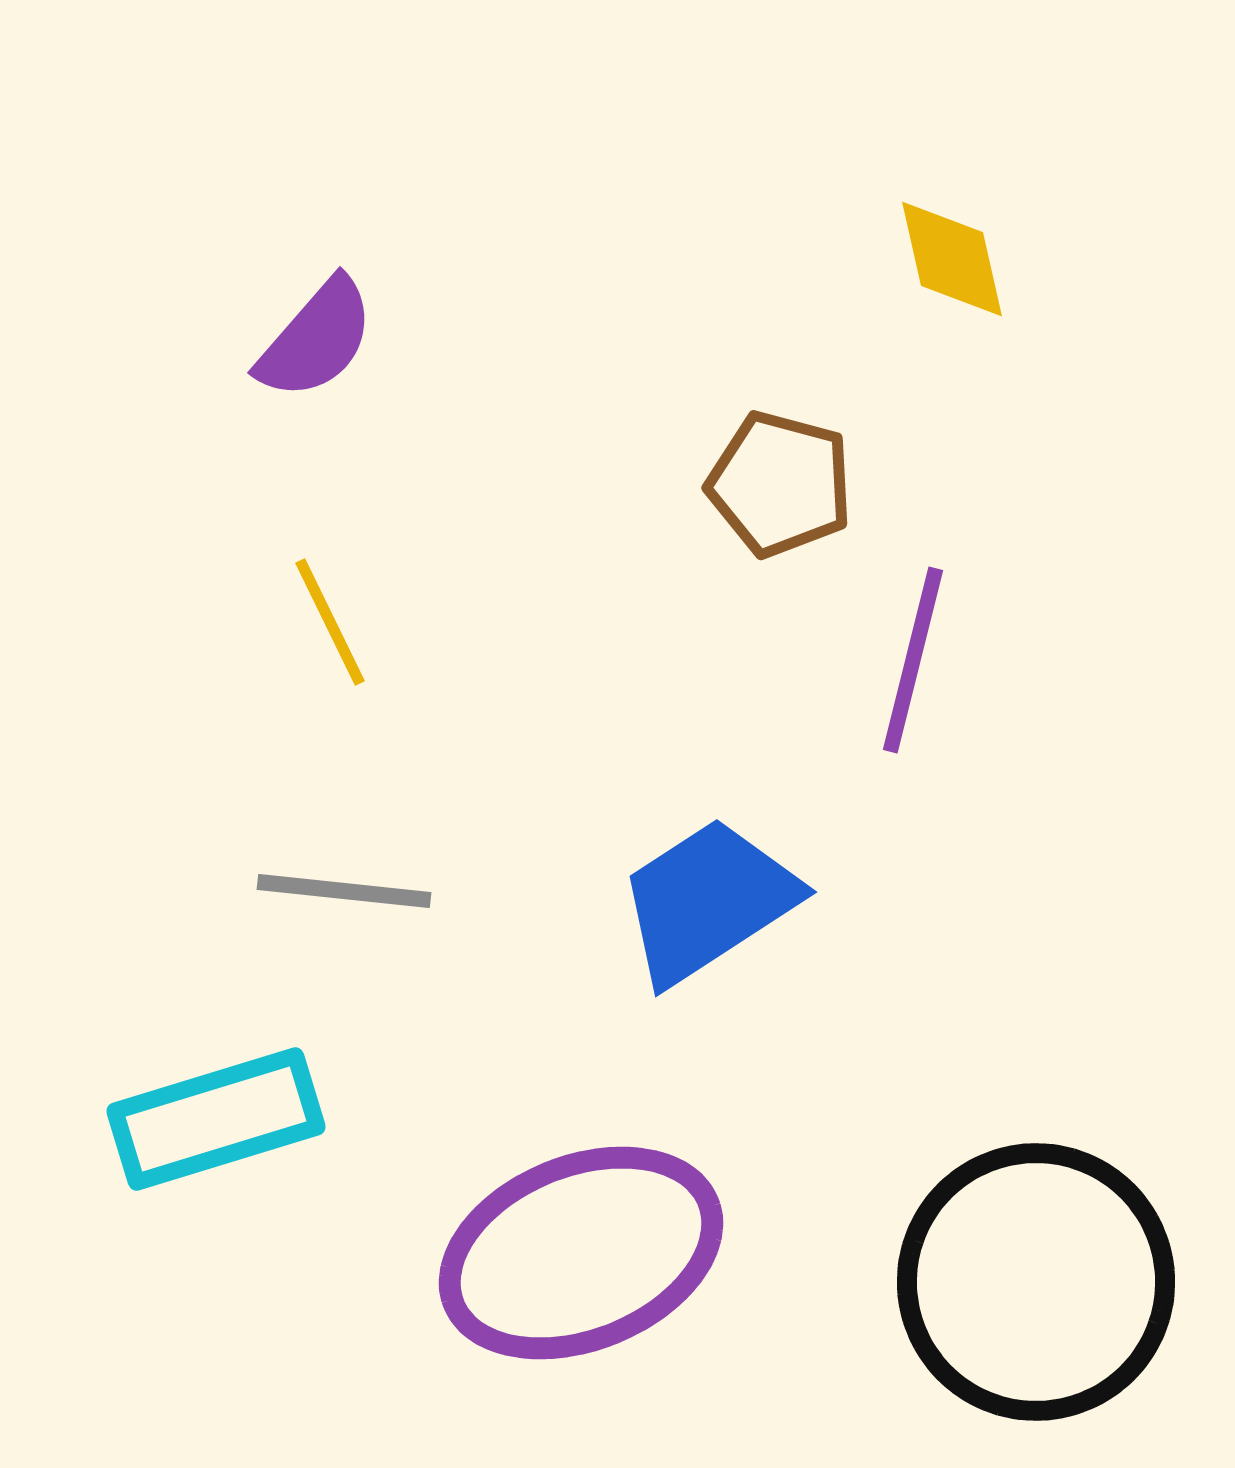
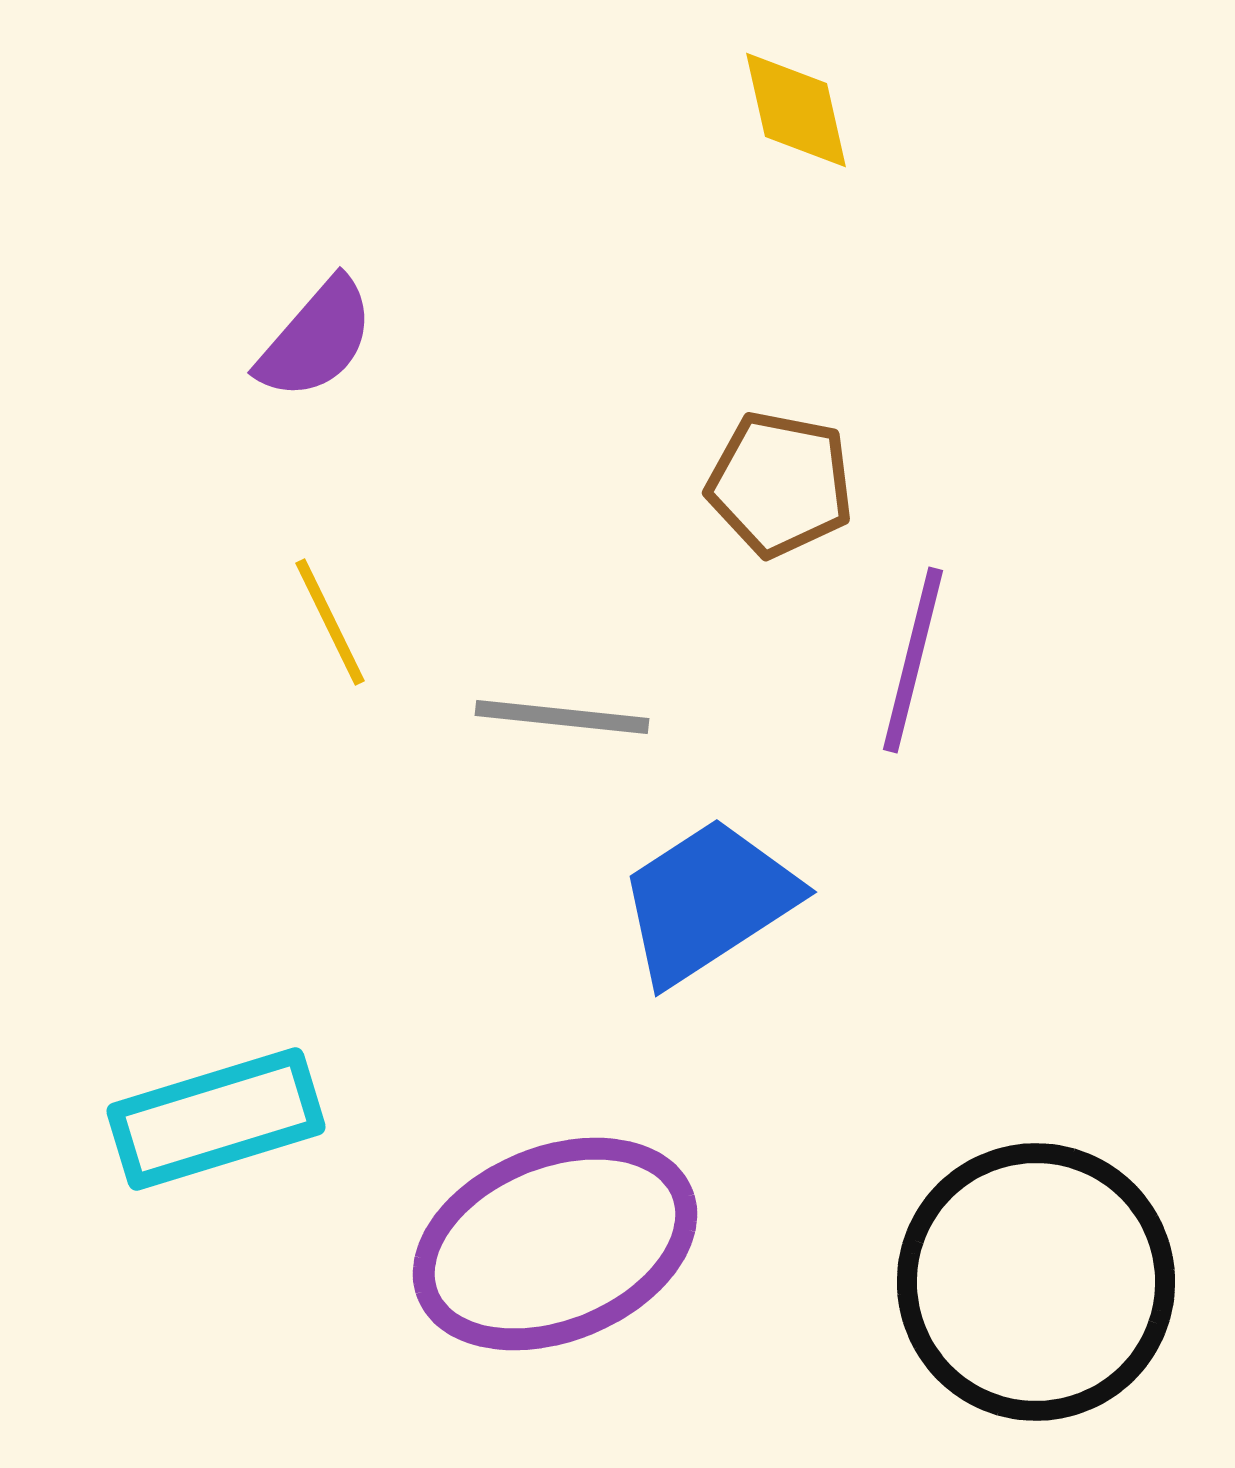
yellow diamond: moved 156 px left, 149 px up
brown pentagon: rotated 4 degrees counterclockwise
gray line: moved 218 px right, 174 px up
purple ellipse: moved 26 px left, 9 px up
